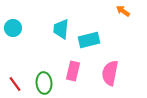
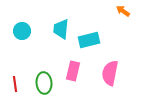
cyan circle: moved 9 px right, 3 px down
red line: rotated 28 degrees clockwise
